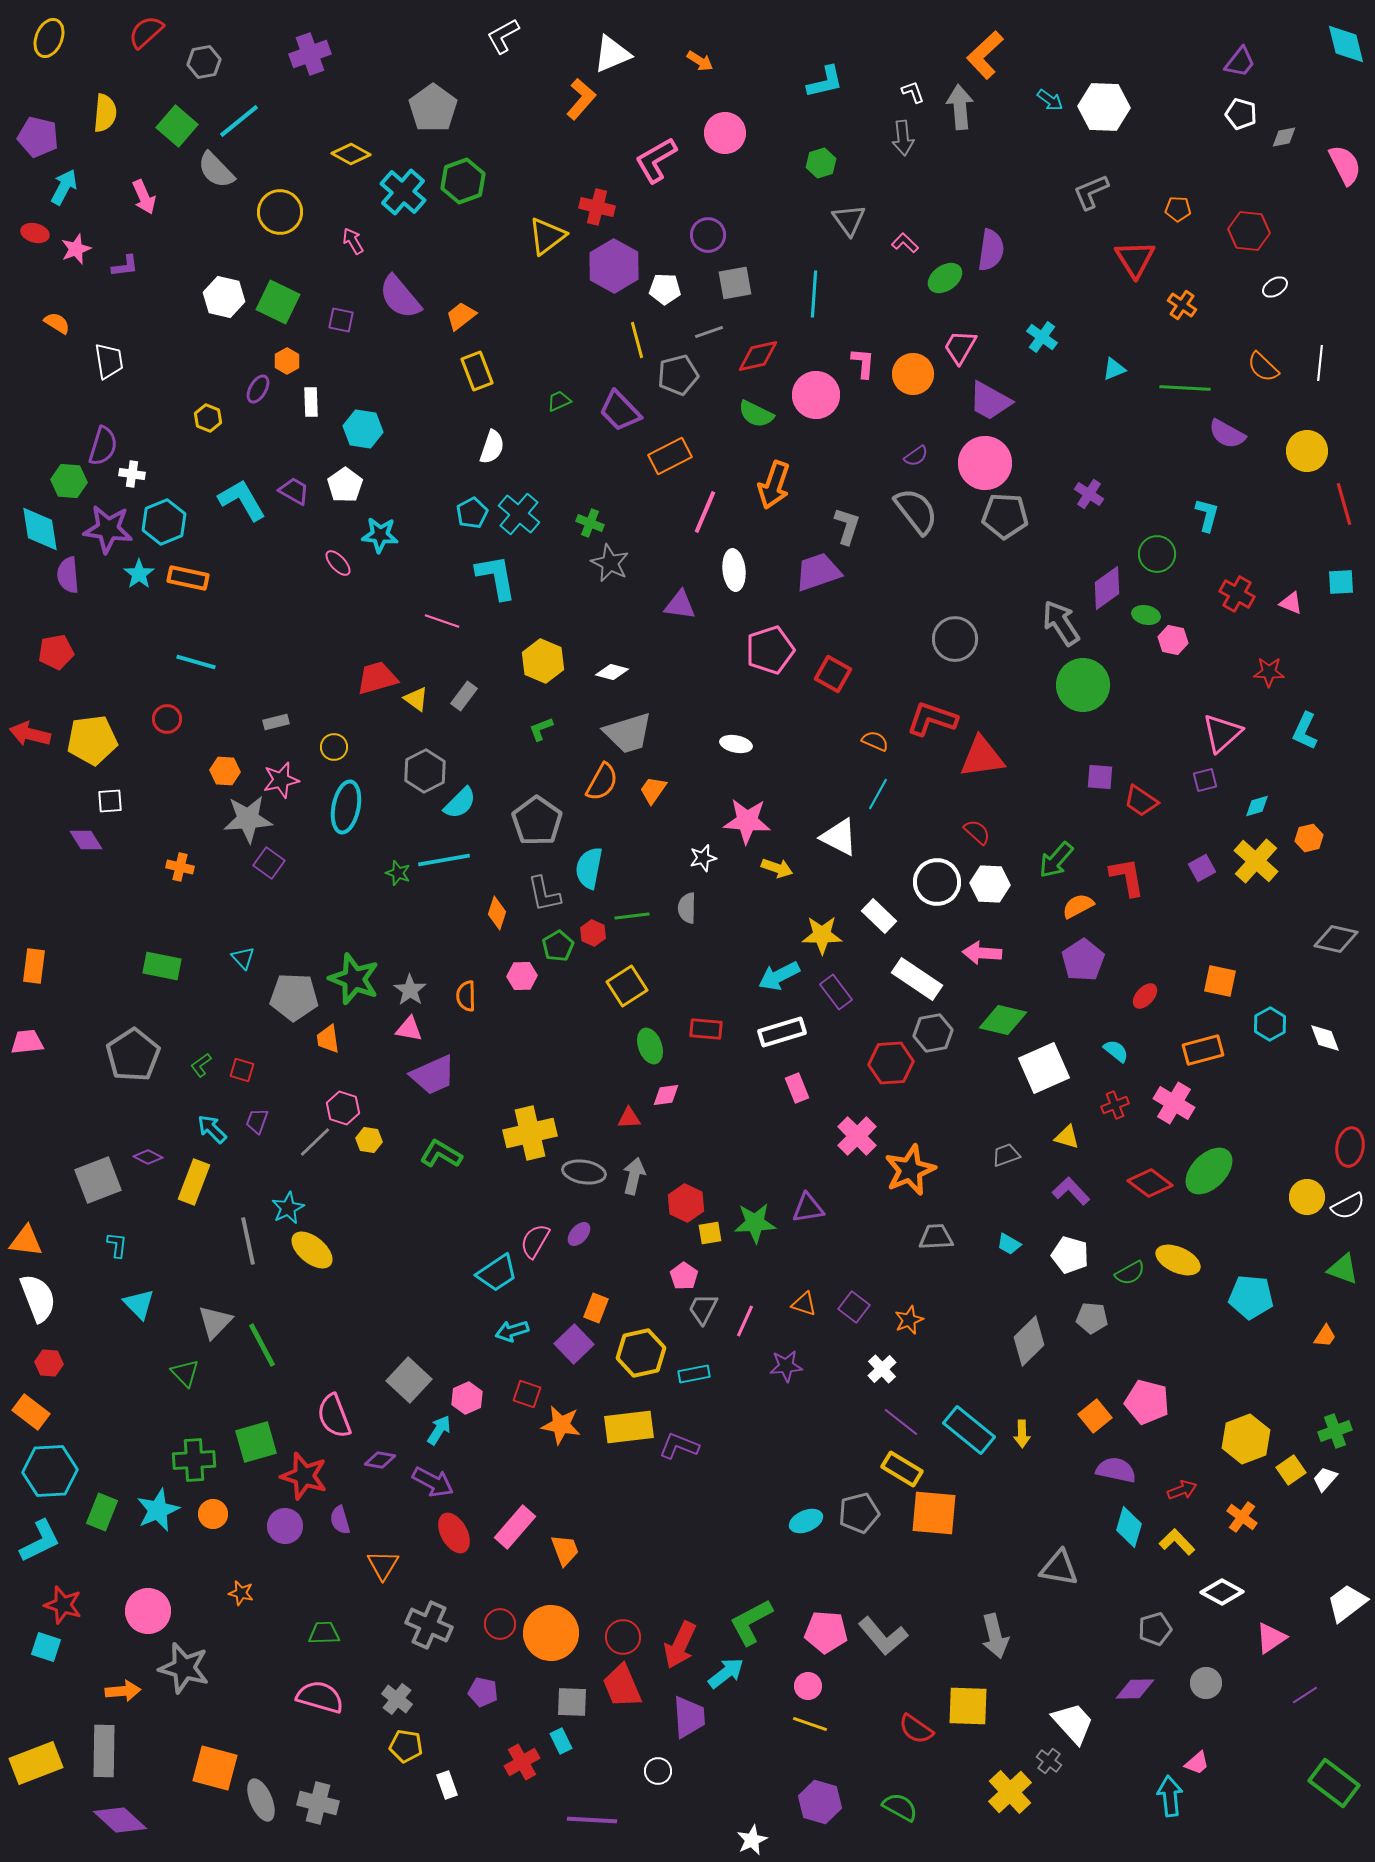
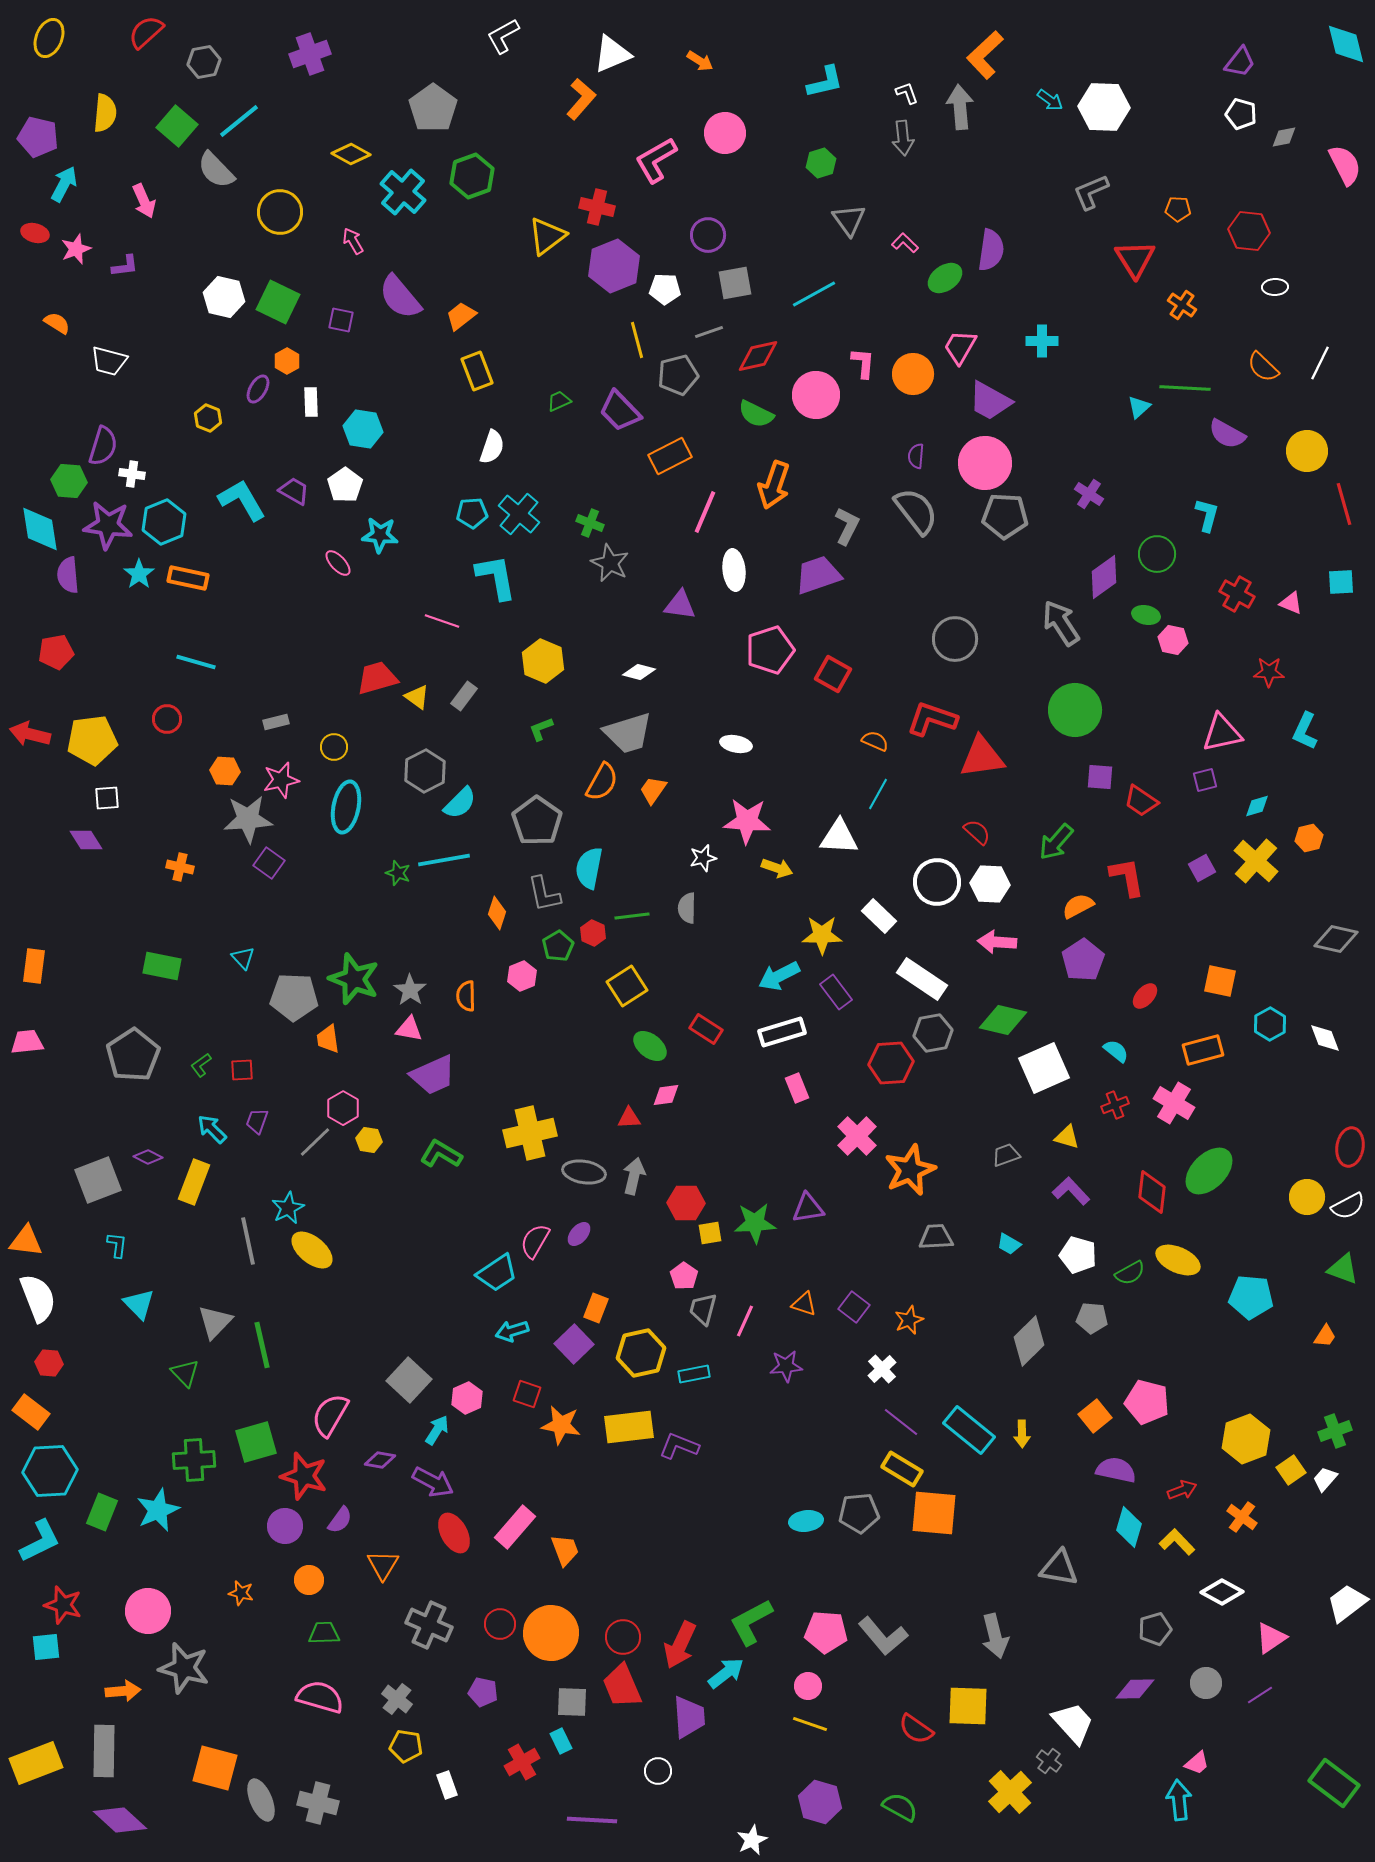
white L-shape at (913, 92): moved 6 px left, 1 px down
green hexagon at (463, 181): moved 9 px right, 5 px up
cyan arrow at (64, 187): moved 3 px up
pink arrow at (144, 197): moved 4 px down
purple hexagon at (614, 266): rotated 9 degrees clockwise
white ellipse at (1275, 287): rotated 30 degrees clockwise
cyan line at (814, 294): rotated 57 degrees clockwise
cyan cross at (1042, 337): moved 4 px down; rotated 36 degrees counterclockwise
white trapezoid at (109, 361): rotated 114 degrees clockwise
white line at (1320, 363): rotated 20 degrees clockwise
cyan triangle at (1114, 369): moved 25 px right, 38 px down; rotated 20 degrees counterclockwise
purple semicircle at (916, 456): rotated 130 degrees clockwise
cyan pentagon at (472, 513): rotated 24 degrees clockwise
gray L-shape at (847, 526): rotated 9 degrees clockwise
purple star at (108, 529): moved 4 px up
purple trapezoid at (818, 572): moved 3 px down
purple diamond at (1107, 588): moved 3 px left, 11 px up
white diamond at (612, 672): moved 27 px right
green circle at (1083, 685): moved 8 px left, 25 px down
yellow triangle at (416, 699): moved 1 px right, 2 px up
pink triangle at (1222, 733): rotated 30 degrees clockwise
white square at (110, 801): moved 3 px left, 3 px up
white triangle at (839, 837): rotated 24 degrees counterclockwise
green arrow at (1056, 860): moved 18 px up
pink arrow at (982, 953): moved 15 px right, 11 px up
pink hexagon at (522, 976): rotated 20 degrees counterclockwise
white rectangle at (917, 979): moved 5 px right
red rectangle at (706, 1029): rotated 28 degrees clockwise
green ellipse at (650, 1046): rotated 32 degrees counterclockwise
red square at (242, 1070): rotated 20 degrees counterclockwise
pink hexagon at (343, 1108): rotated 12 degrees clockwise
red diamond at (1150, 1183): moved 2 px right, 9 px down; rotated 60 degrees clockwise
red hexagon at (686, 1203): rotated 24 degrees counterclockwise
white pentagon at (1070, 1255): moved 8 px right
gray trapezoid at (703, 1309): rotated 12 degrees counterclockwise
green line at (262, 1345): rotated 15 degrees clockwise
pink semicircle at (334, 1416): moved 4 px left, 1 px up; rotated 51 degrees clockwise
cyan arrow at (439, 1430): moved 2 px left
gray pentagon at (859, 1513): rotated 9 degrees clockwise
orange circle at (213, 1514): moved 96 px right, 66 px down
purple semicircle at (340, 1520): rotated 128 degrees counterclockwise
cyan ellipse at (806, 1521): rotated 16 degrees clockwise
cyan square at (46, 1647): rotated 24 degrees counterclockwise
purple line at (1305, 1695): moved 45 px left
cyan arrow at (1170, 1796): moved 9 px right, 4 px down
